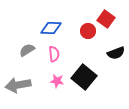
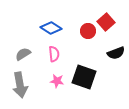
red square: moved 3 px down; rotated 12 degrees clockwise
blue diamond: rotated 30 degrees clockwise
gray semicircle: moved 4 px left, 4 px down
black square: rotated 20 degrees counterclockwise
gray arrow: moved 2 px right; rotated 90 degrees counterclockwise
